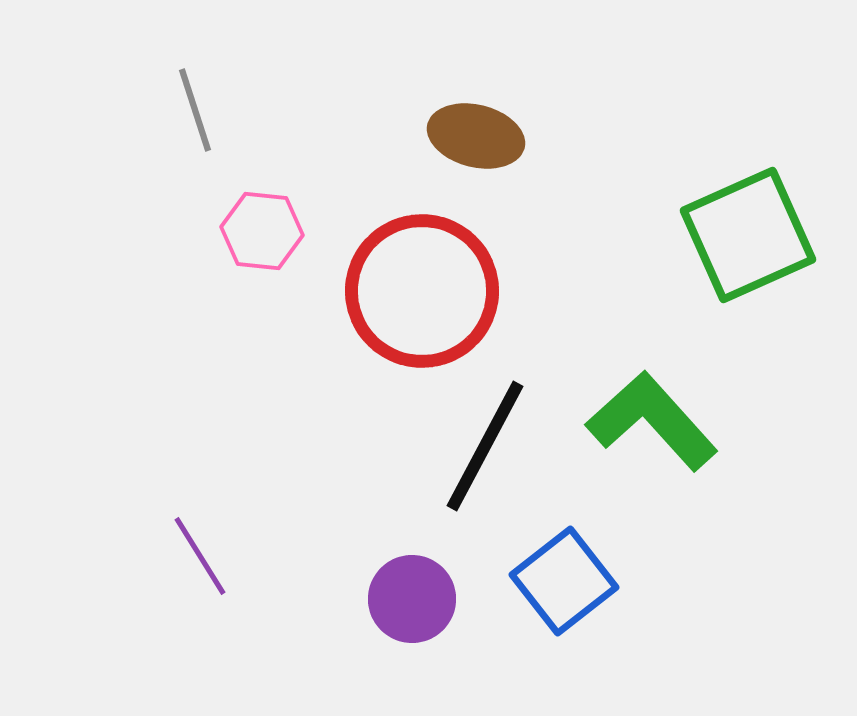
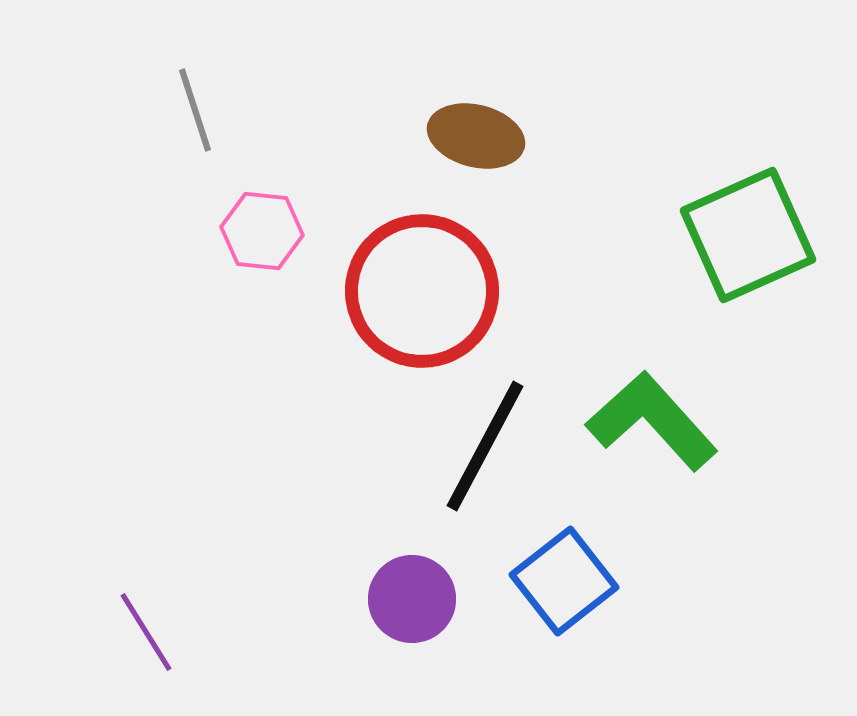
purple line: moved 54 px left, 76 px down
